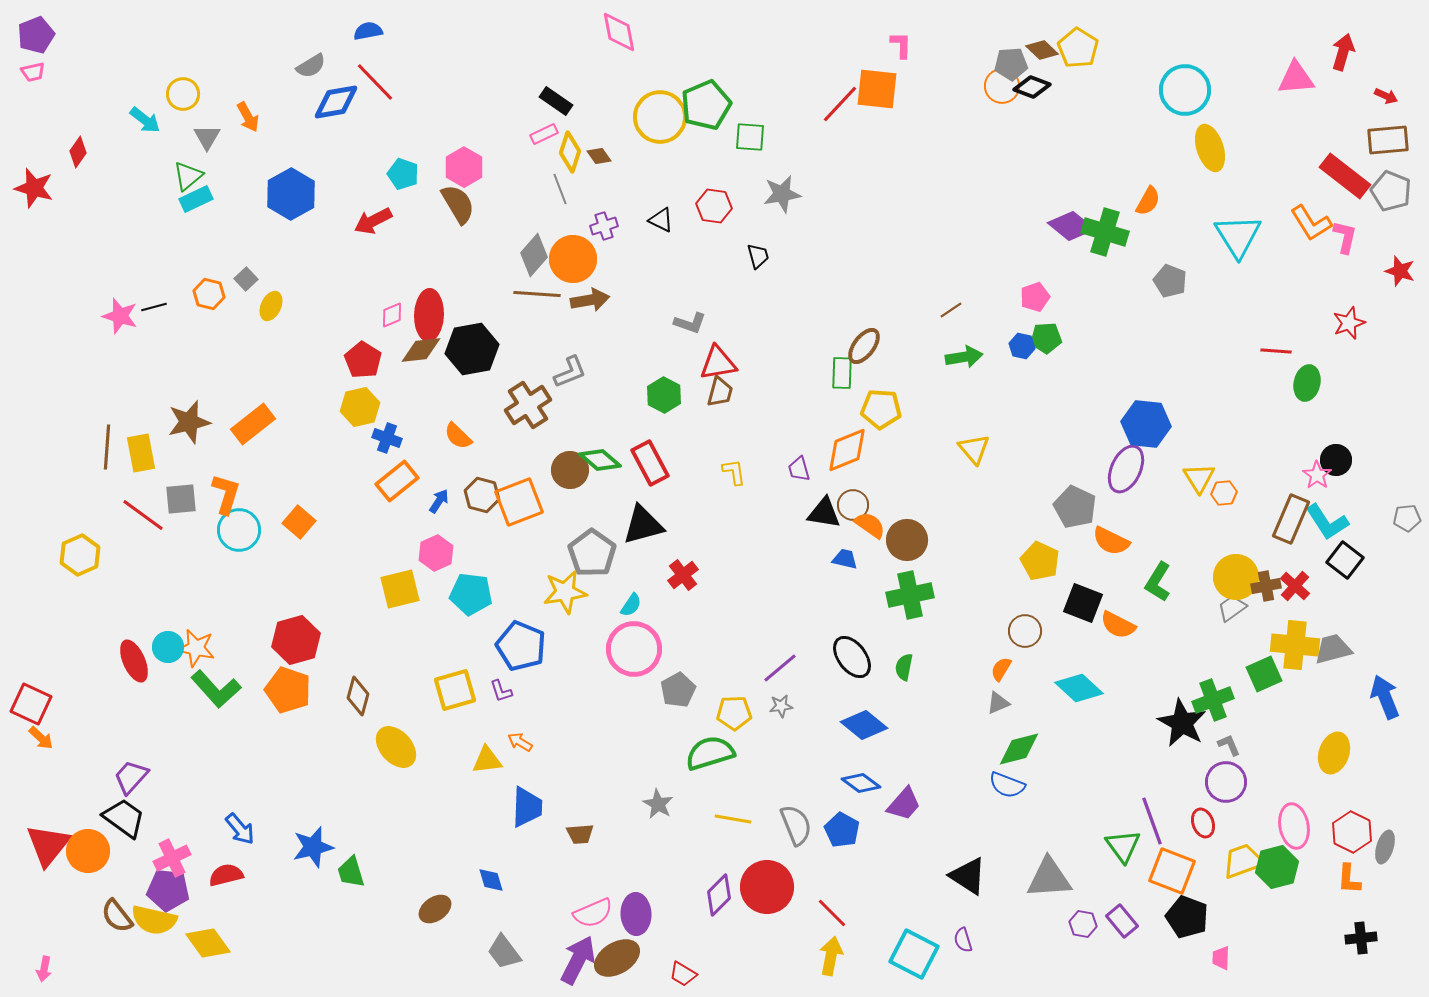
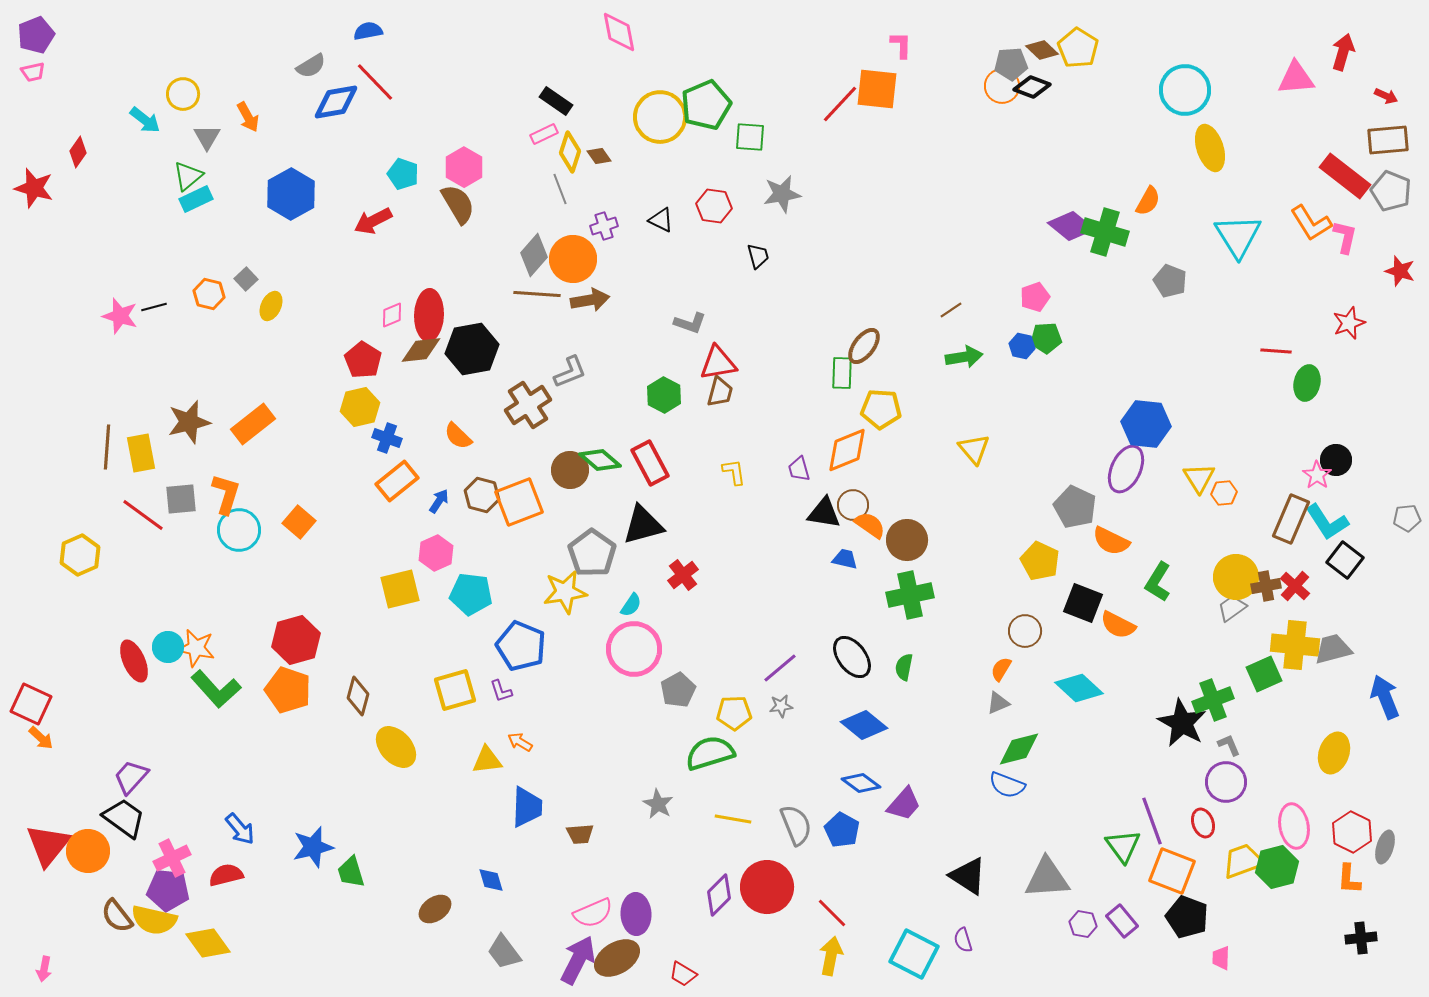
gray triangle at (1049, 878): moved 2 px left
